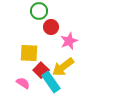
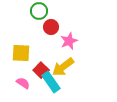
yellow square: moved 8 px left
